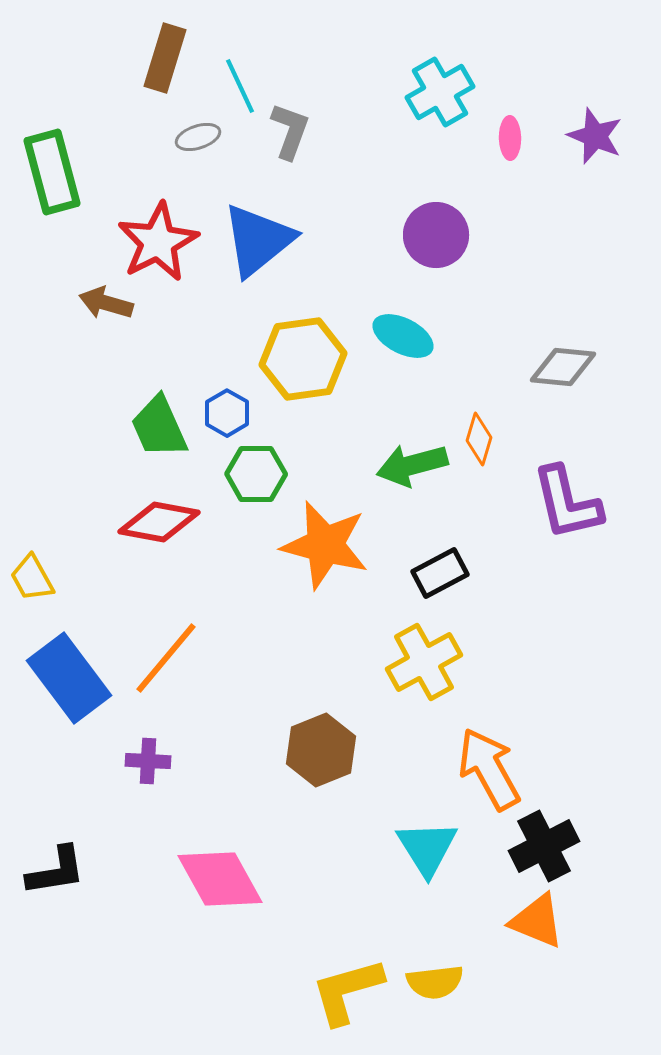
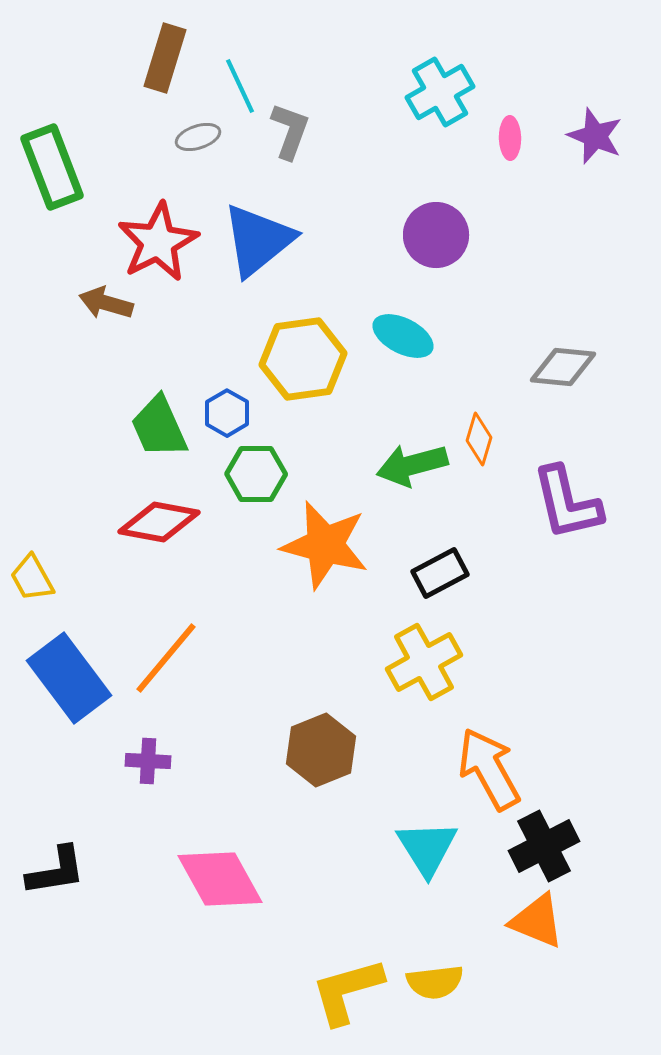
green rectangle: moved 5 px up; rotated 6 degrees counterclockwise
